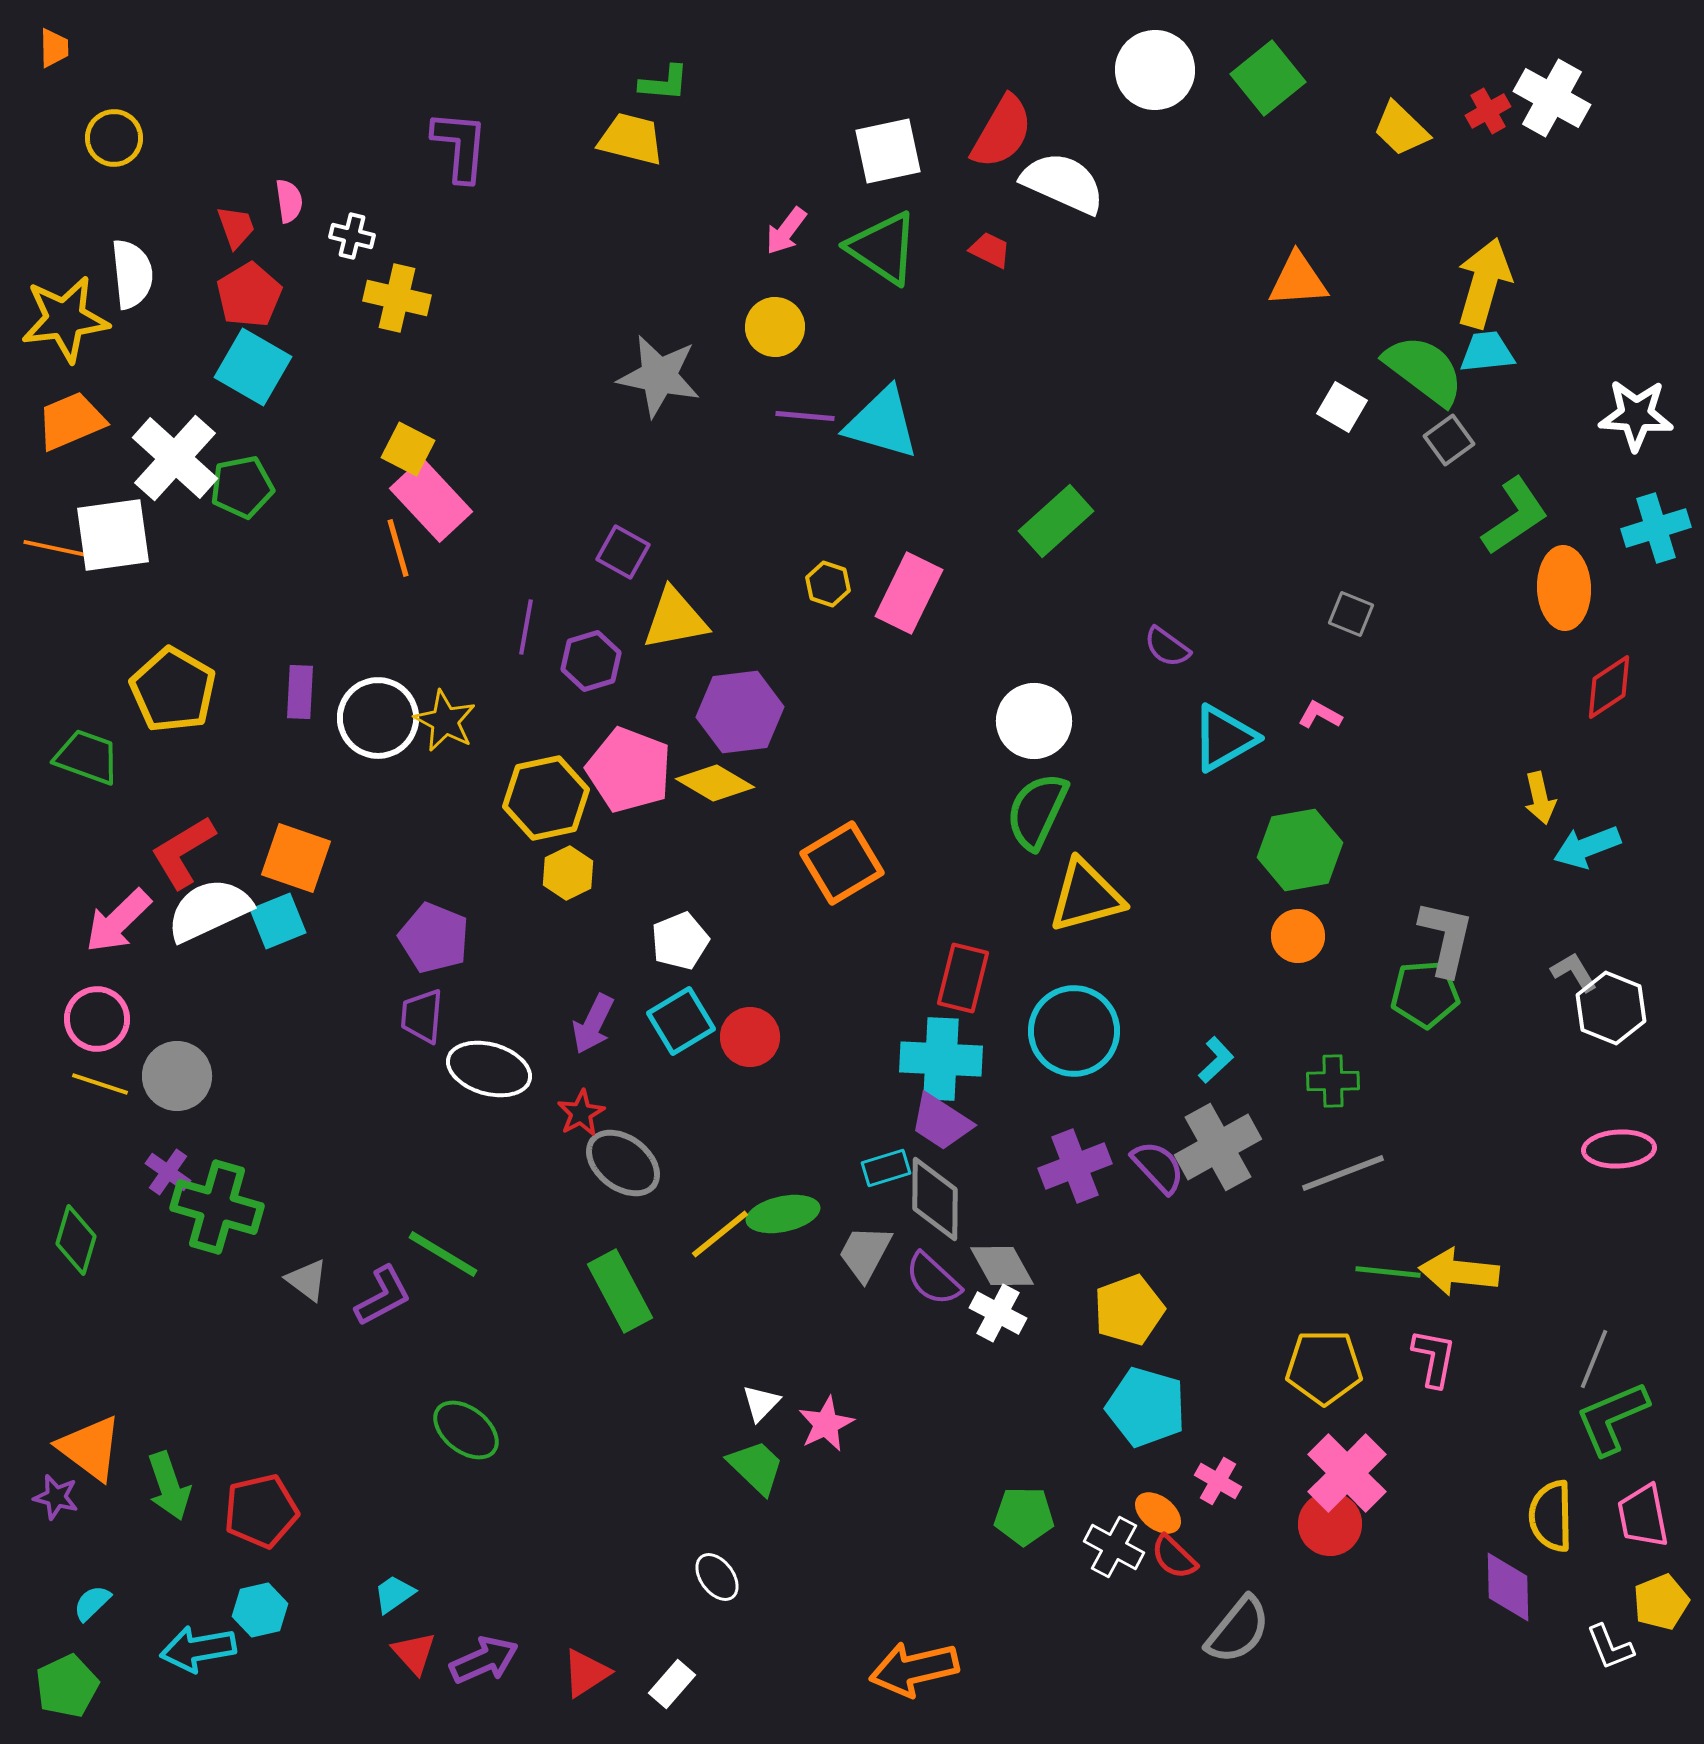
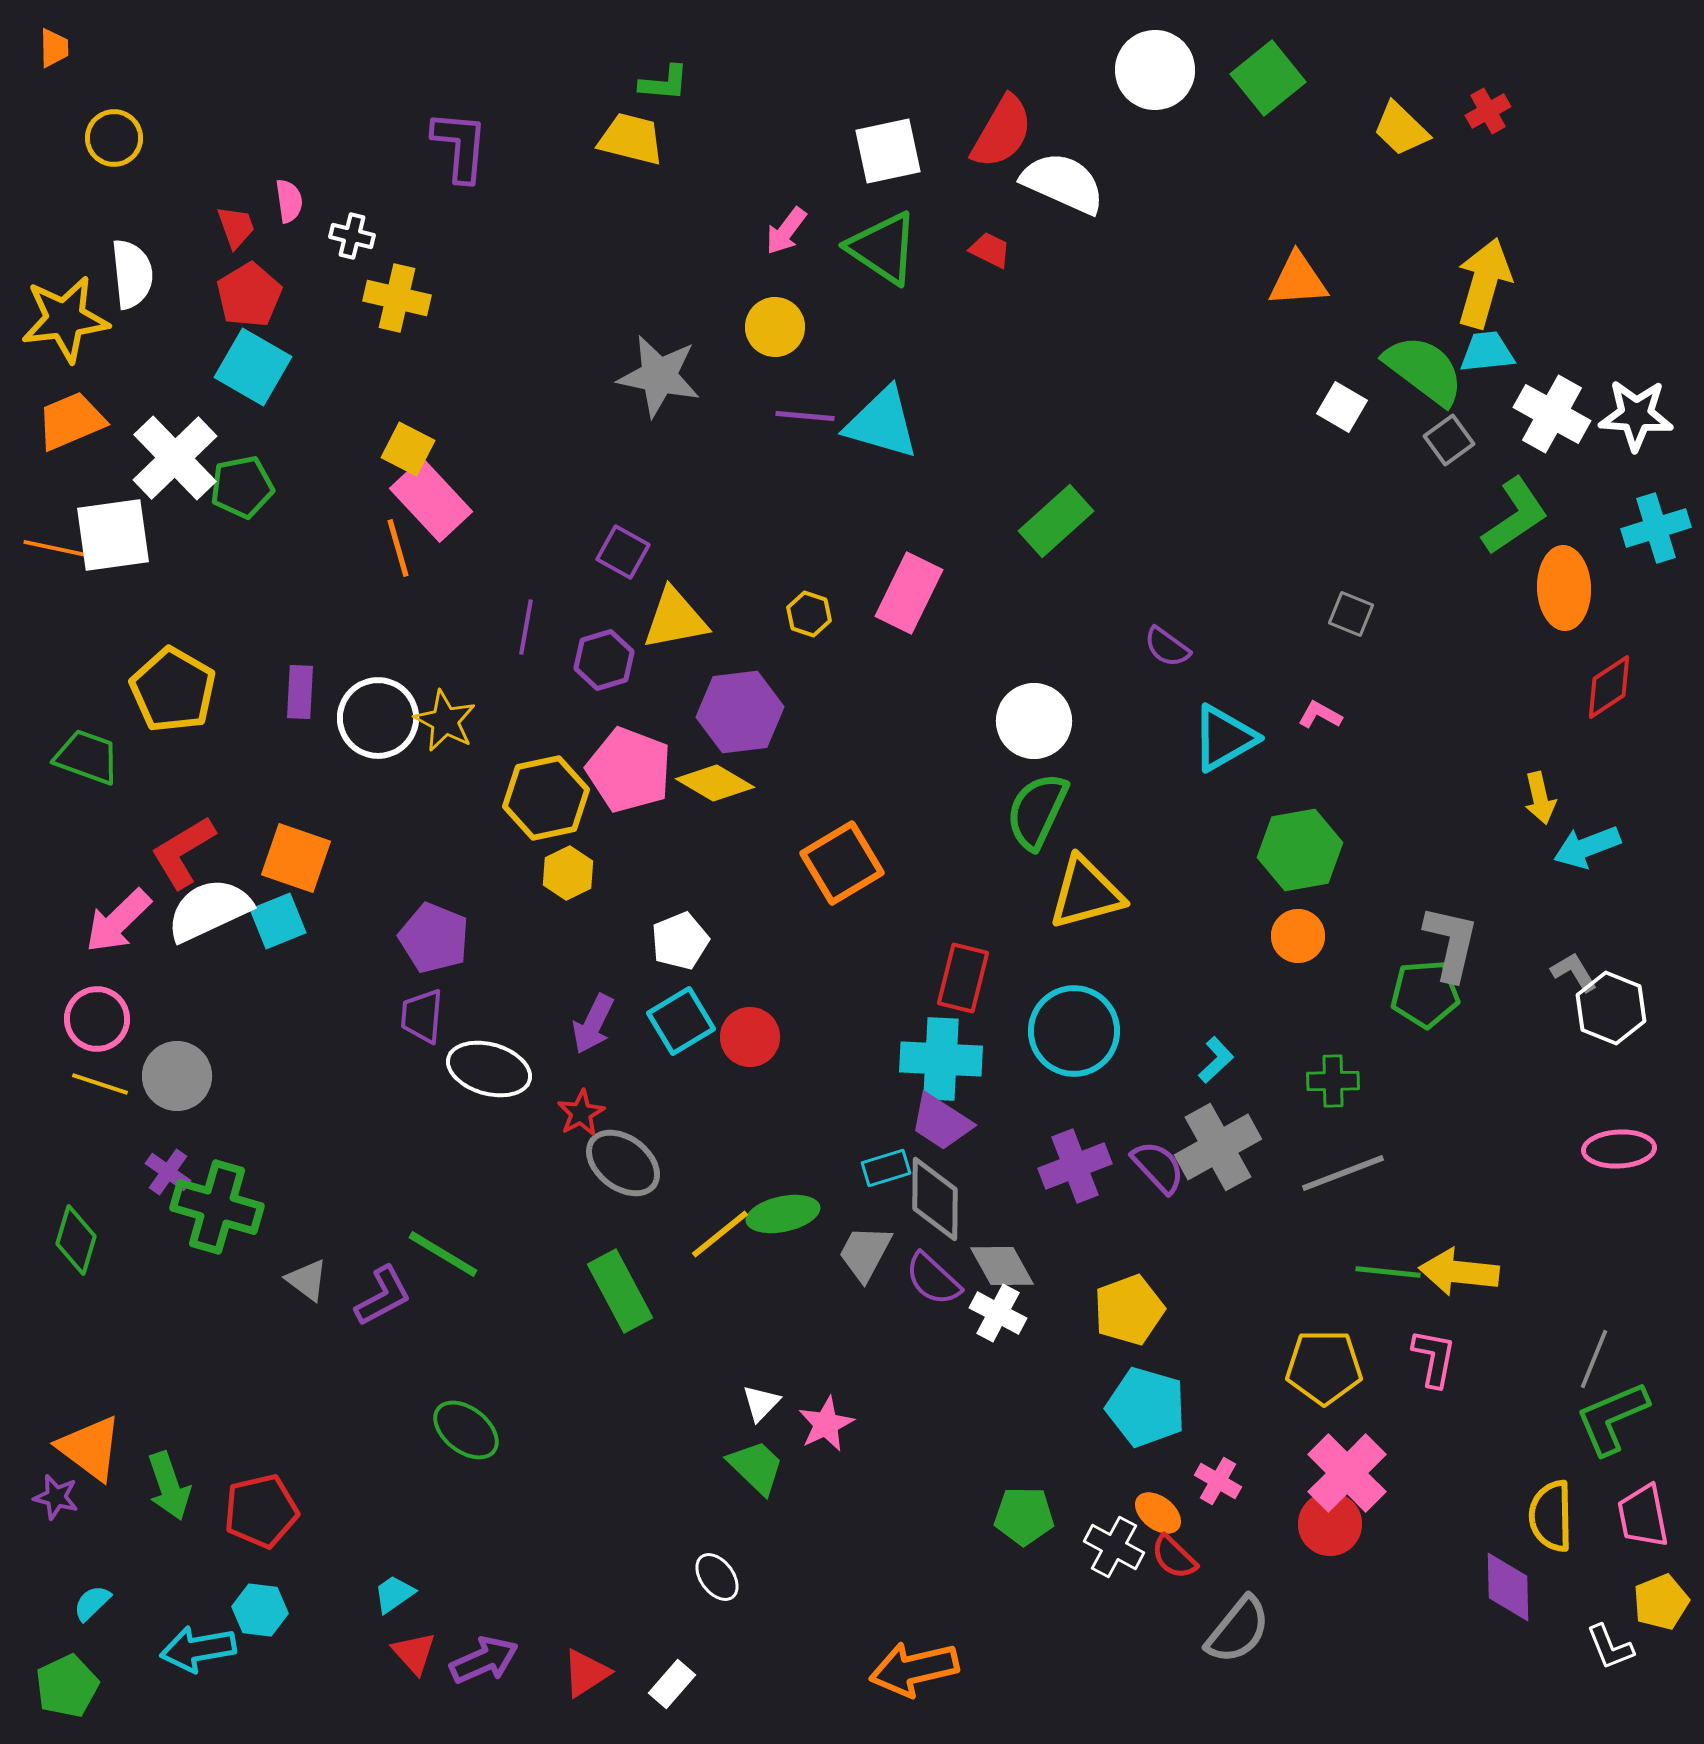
white cross at (1552, 98): moved 316 px down
white cross at (175, 458): rotated 4 degrees clockwise
yellow hexagon at (828, 584): moved 19 px left, 30 px down
purple hexagon at (591, 661): moved 13 px right, 1 px up
yellow triangle at (1086, 896): moved 3 px up
gray L-shape at (1446, 938): moved 5 px right, 5 px down
cyan hexagon at (260, 1610): rotated 20 degrees clockwise
